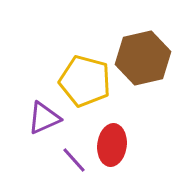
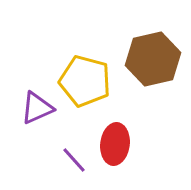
brown hexagon: moved 10 px right, 1 px down
purple triangle: moved 7 px left, 10 px up
red ellipse: moved 3 px right, 1 px up
